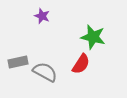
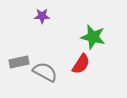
purple star: rotated 21 degrees counterclockwise
gray rectangle: moved 1 px right
